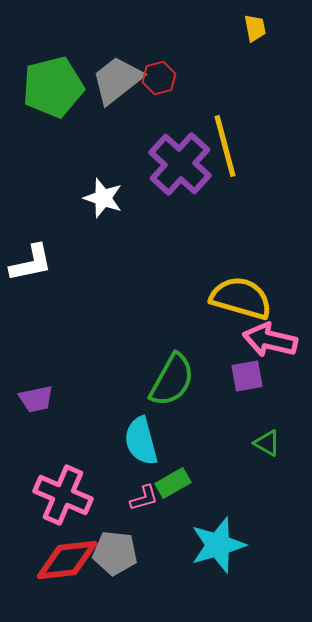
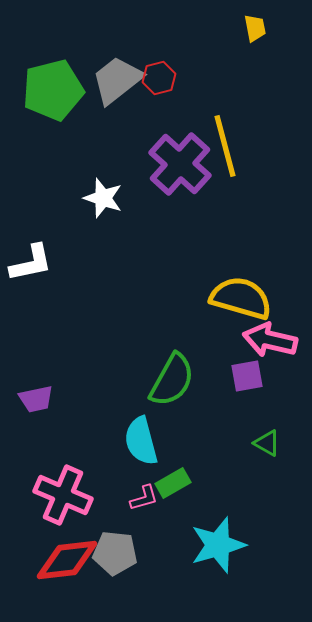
green pentagon: moved 3 px down
